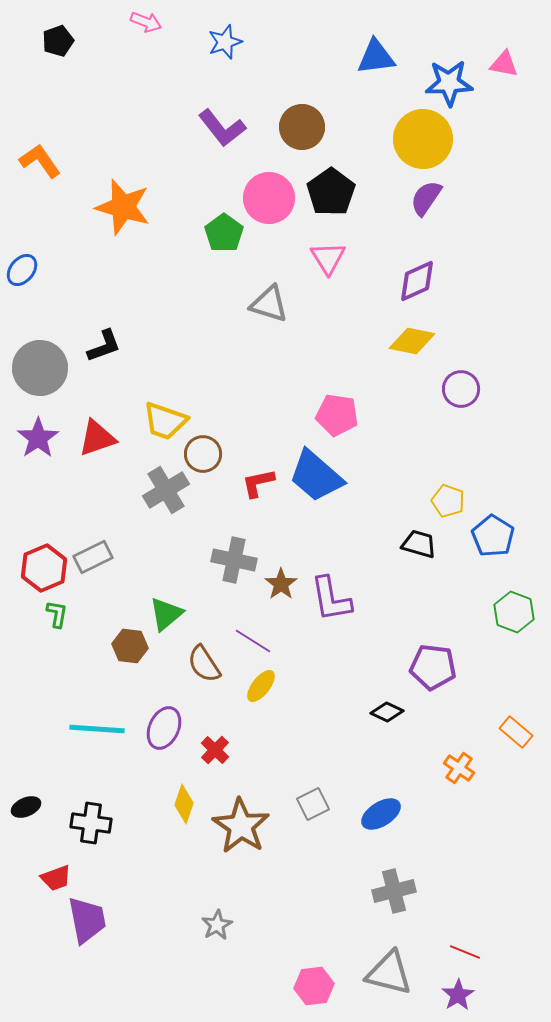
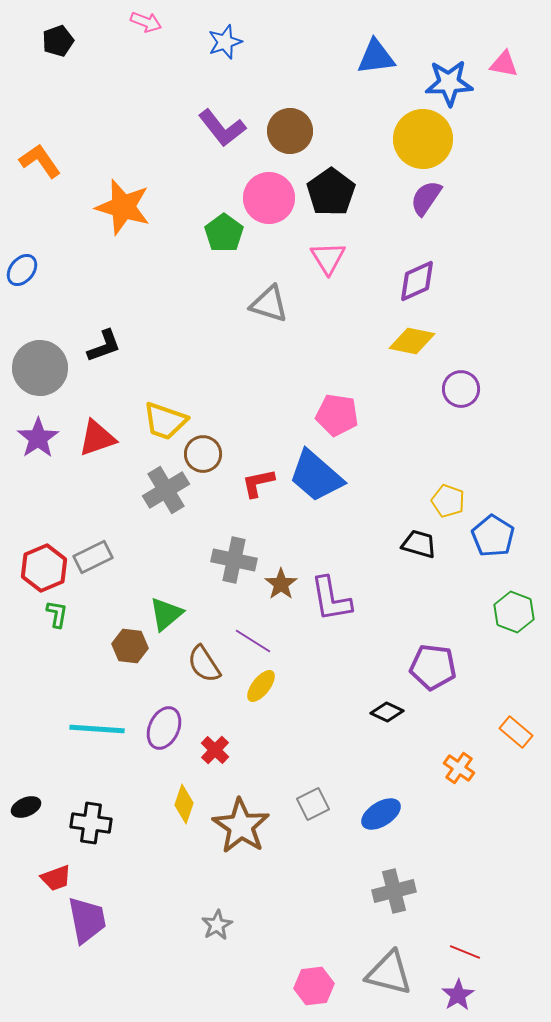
brown circle at (302, 127): moved 12 px left, 4 px down
